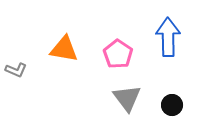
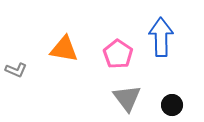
blue arrow: moved 7 px left
